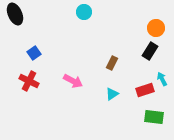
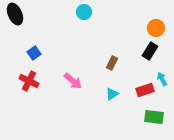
pink arrow: rotated 12 degrees clockwise
